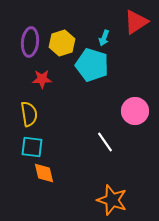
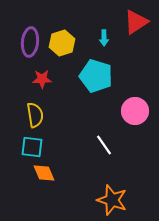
cyan arrow: rotated 21 degrees counterclockwise
cyan pentagon: moved 4 px right, 11 px down
yellow semicircle: moved 6 px right, 1 px down
white line: moved 1 px left, 3 px down
orange diamond: rotated 10 degrees counterclockwise
